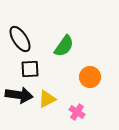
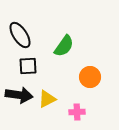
black ellipse: moved 4 px up
black square: moved 2 px left, 3 px up
pink cross: rotated 35 degrees counterclockwise
